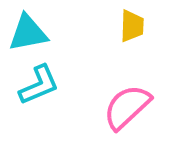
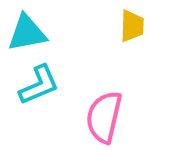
cyan triangle: moved 1 px left
pink semicircle: moved 23 px left, 10 px down; rotated 34 degrees counterclockwise
